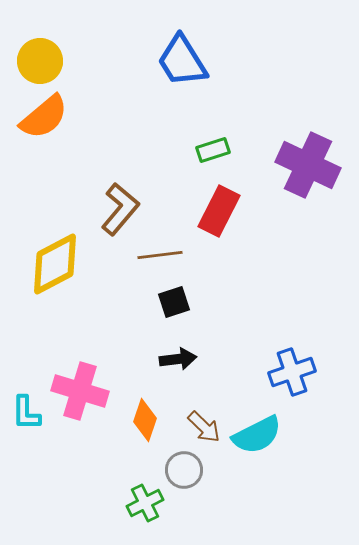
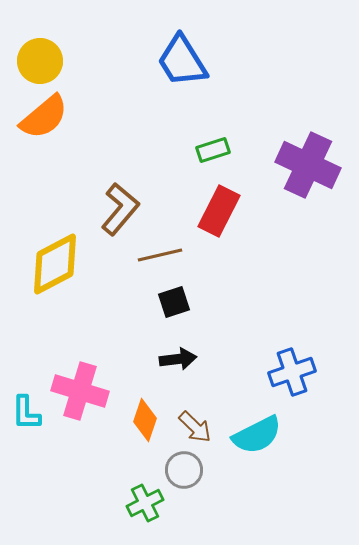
brown line: rotated 6 degrees counterclockwise
brown arrow: moved 9 px left
